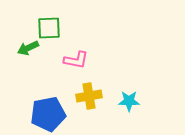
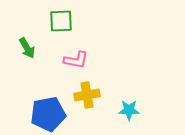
green square: moved 12 px right, 7 px up
green arrow: moved 1 px left; rotated 95 degrees counterclockwise
yellow cross: moved 2 px left, 1 px up
cyan star: moved 9 px down
